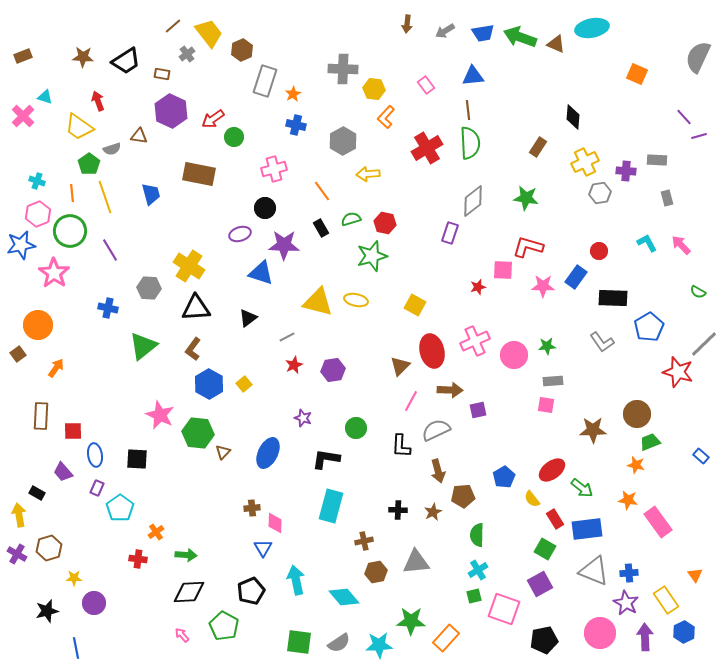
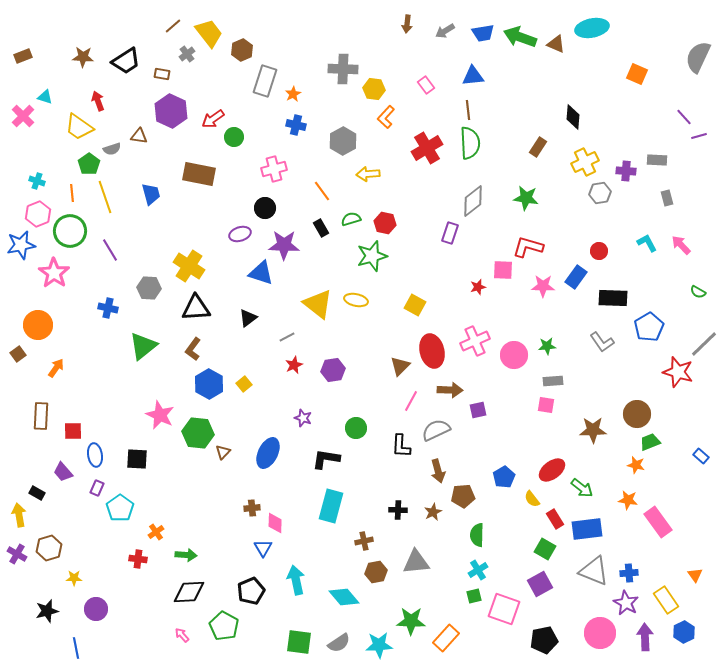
yellow triangle at (318, 302): moved 2 px down; rotated 24 degrees clockwise
purple circle at (94, 603): moved 2 px right, 6 px down
